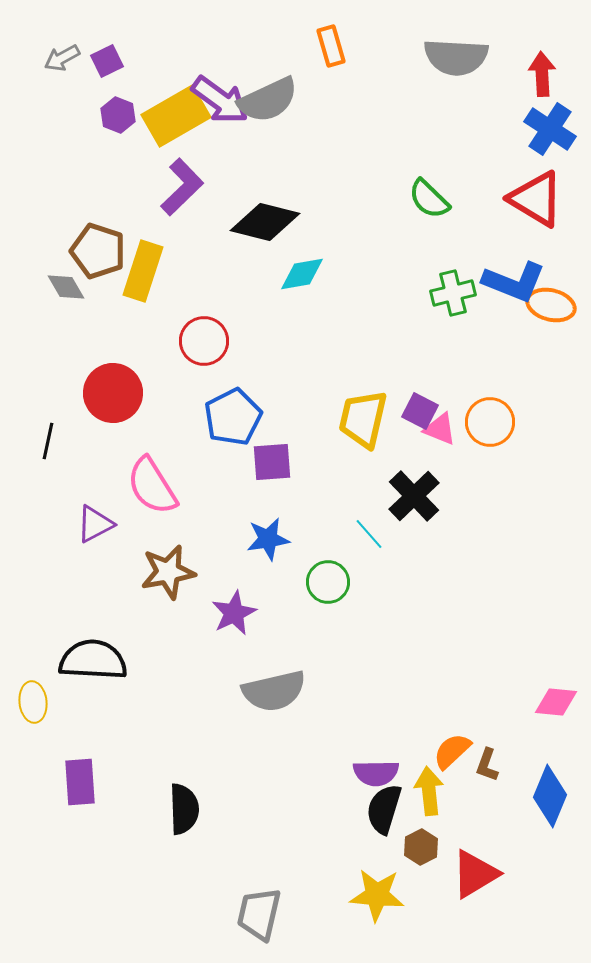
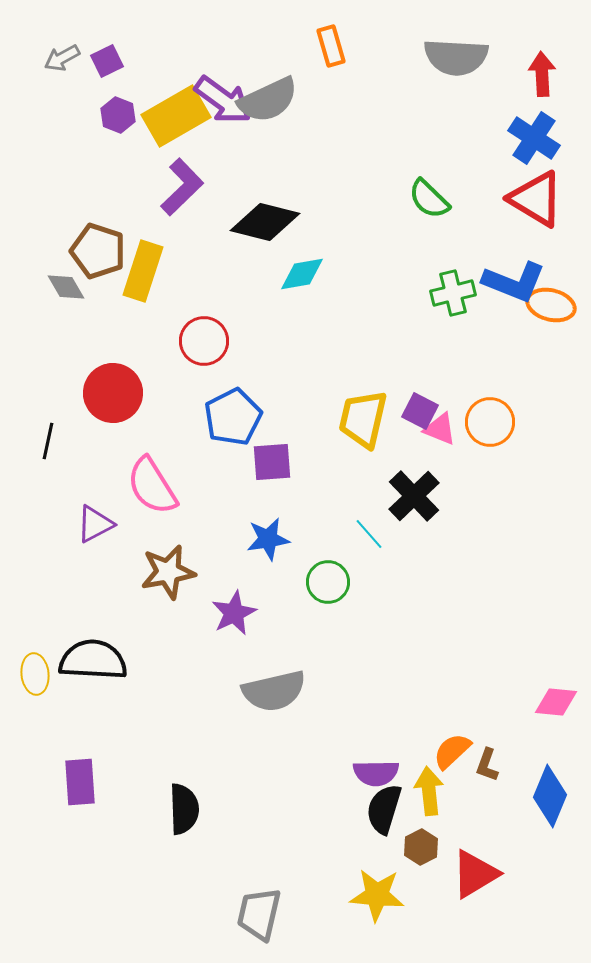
purple arrow at (220, 100): moved 3 px right
blue cross at (550, 129): moved 16 px left, 9 px down
yellow ellipse at (33, 702): moved 2 px right, 28 px up
